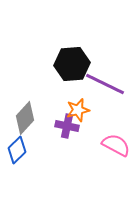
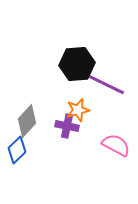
black hexagon: moved 5 px right
gray diamond: moved 2 px right, 3 px down
